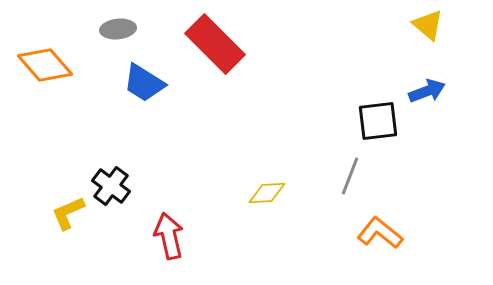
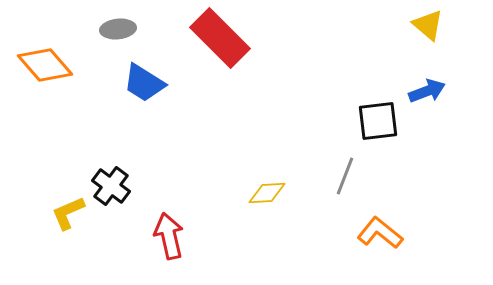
red rectangle: moved 5 px right, 6 px up
gray line: moved 5 px left
